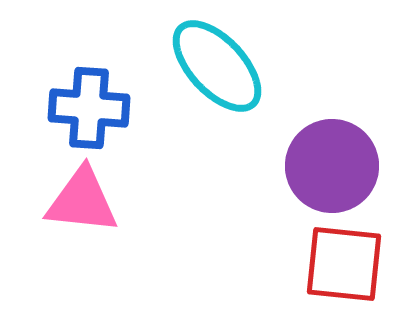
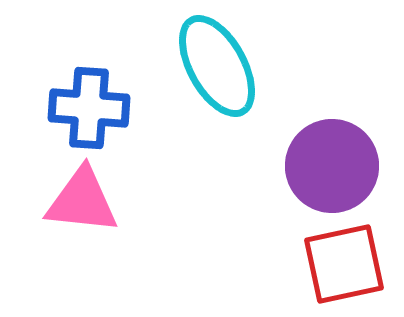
cyan ellipse: rotated 14 degrees clockwise
red square: rotated 18 degrees counterclockwise
